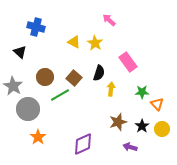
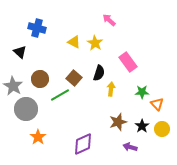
blue cross: moved 1 px right, 1 px down
brown circle: moved 5 px left, 2 px down
gray circle: moved 2 px left
